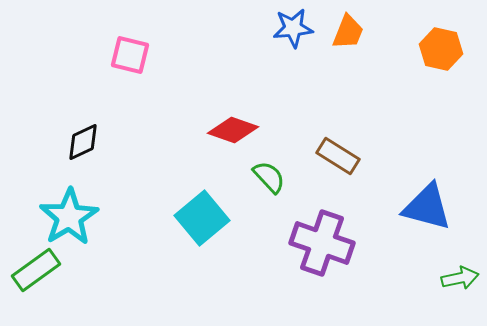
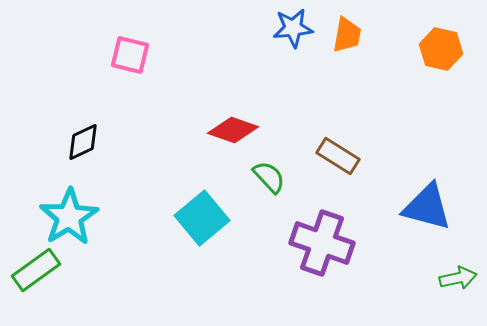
orange trapezoid: moved 1 px left, 3 px down; rotated 12 degrees counterclockwise
green arrow: moved 2 px left
